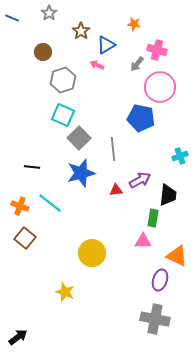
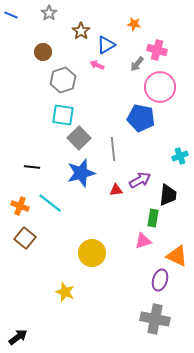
blue line: moved 1 px left, 3 px up
cyan square: rotated 15 degrees counterclockwise
pink triangle: rotated 18 degrees counterclockwise
